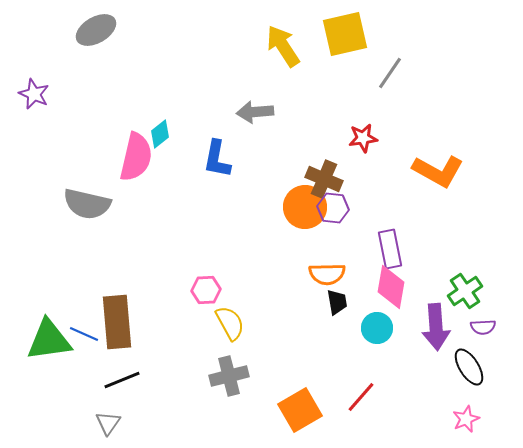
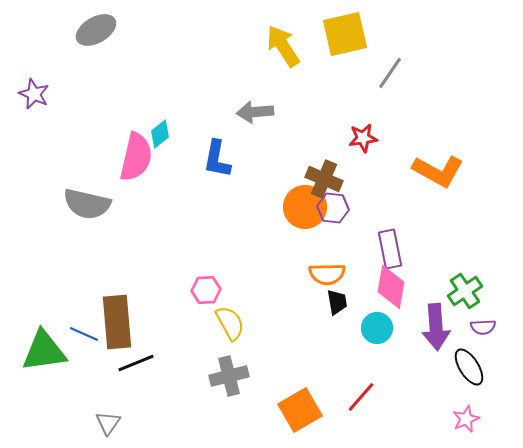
green triangle: moved 5 px left, 11 px down
black line: moved 14 px right, 17 px up
